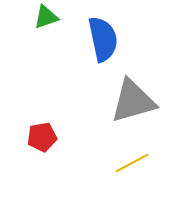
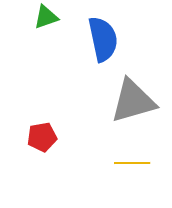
yellow line: rotated 28 degrees clockwise
